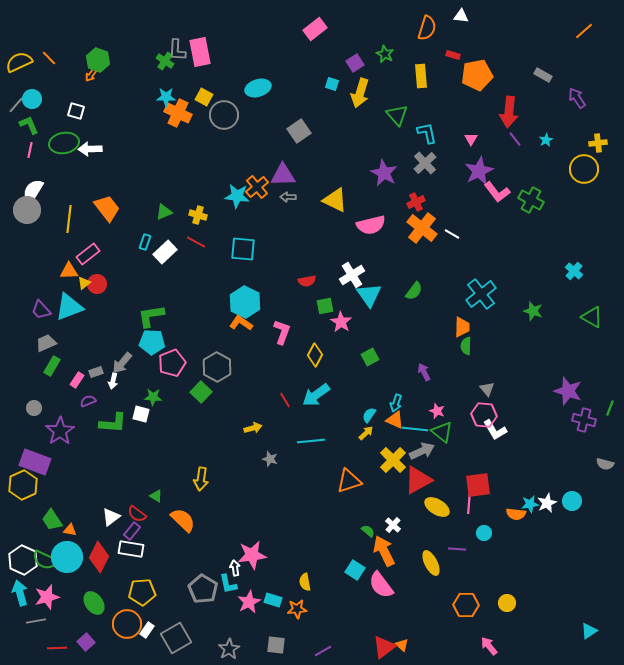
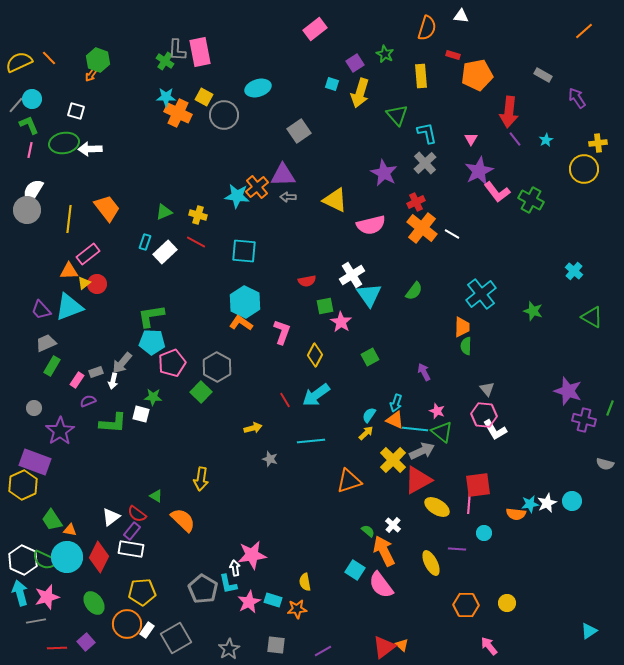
cyan square at (243, 249): moved 1 px right, 2 px down
